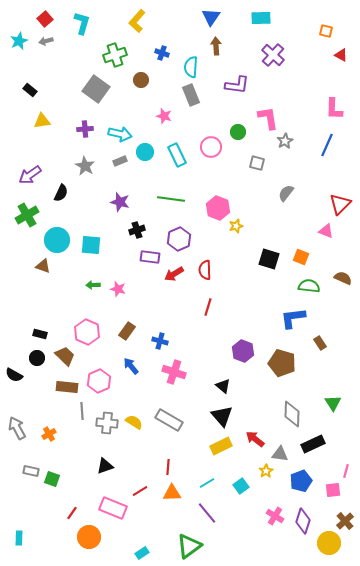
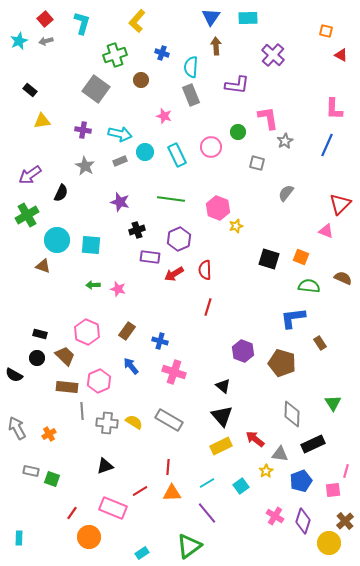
cyan rectangle at (261, 18): moved 13 px left
purple cross at (85, 129): moved 2 px left, 1 px down; rotated 14 degrees clockwise
